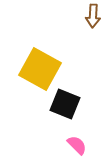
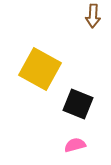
black square: moved 13 px right
pink semicircle: moved 2 px left; rotated 60 degrees counterclockwise
